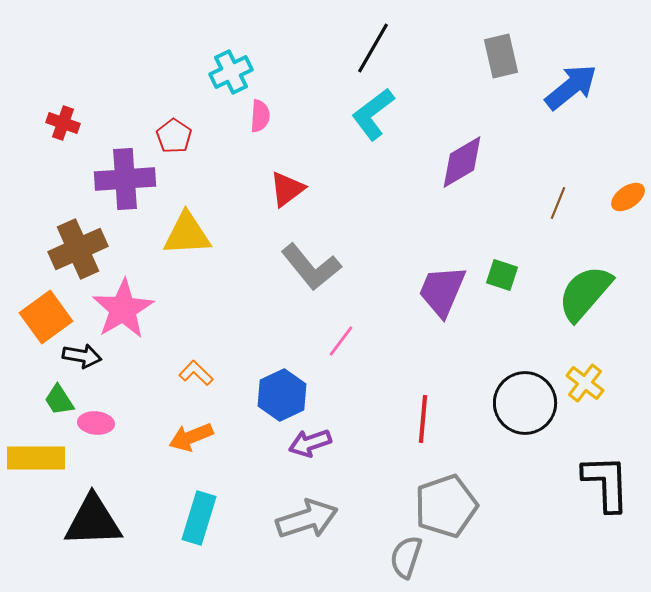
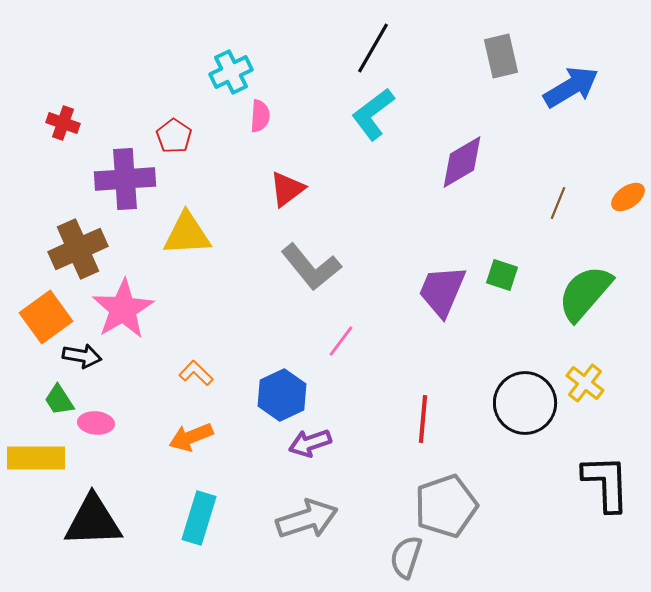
blue arrow: rotated 8 degrees clockwise
